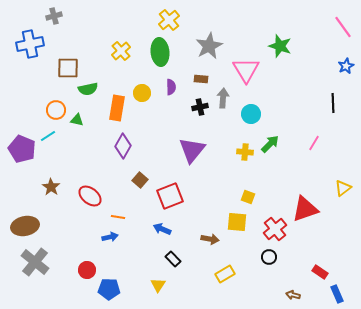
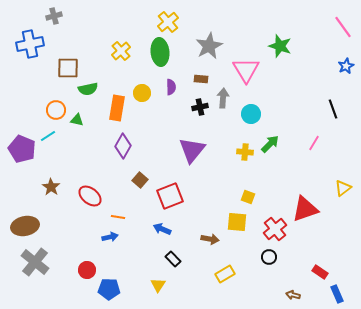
yellow cross at (169, 20): moved 1 px left, 2 px down
black line at (333, 103): moved 6 px down; rotated 18 degrees counterclockwise
